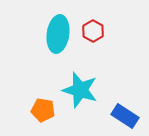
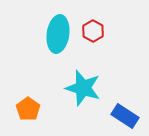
cyan star: moved 3 px right, 2 px up
orange pentagon: moved 15 px left, 1 px up; rotated 25 degrees clockwise
